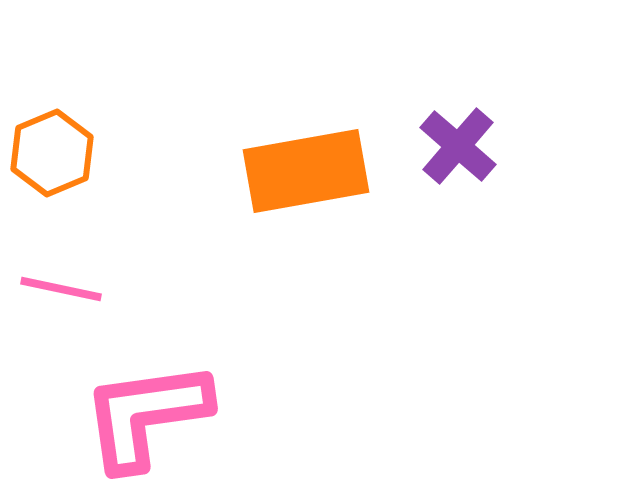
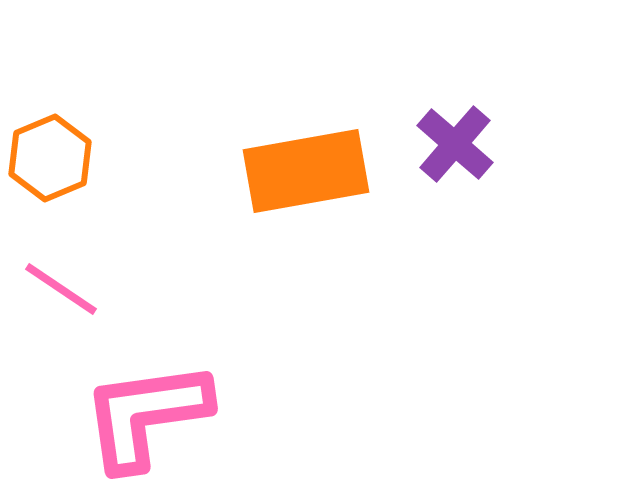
purple cross: moved 3 px left, 2 px up
orange hexagon: moved 2 px left, 5 px down
pink line: rotated 22 degrees clockwise
